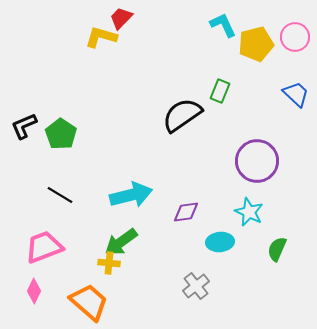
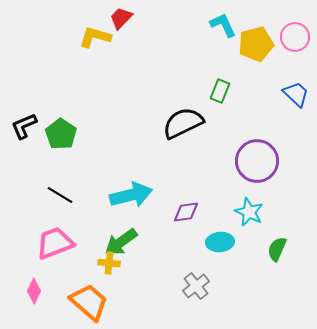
yellow L-shape: moved 6 px left
black semicircle: moved 1 px right, 8 px down; rotated 9 degrees clockwise
pink trapezoid: moved 11 px right, 4 px up
